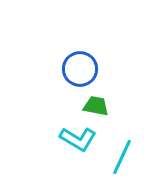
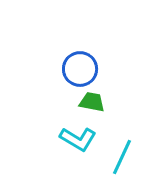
green trapezoid: moved 4 px left, 4 px up
